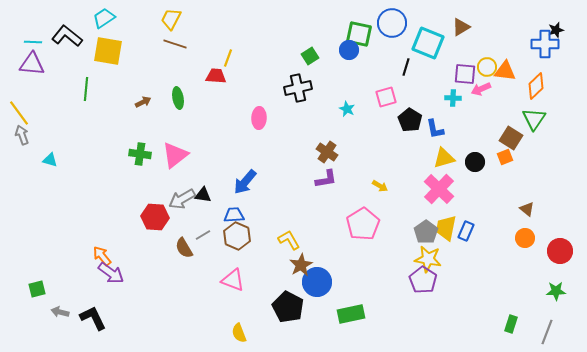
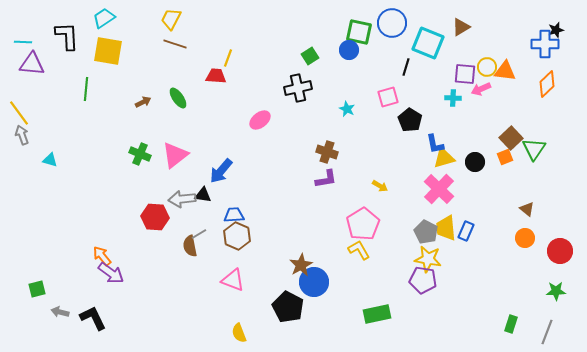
green square at (359, 34): moved 2 px up
black L-shape at (67, 36): rotated 48 degrees clockwise
cyan line at (33, 42): moved 10 px left
orange diamond at (536, 86): moved 11 px right, 2 px up
pink square at (386, 97): moved 2 px right
green ellipse at (178, 98): rotated 25 degrees counterclockwise
pink ellipse at (259, 118): moved 1 px right, 2 px down; rotated 50 degrees clockwise
green triangle at (534, 119): moved 30 px down
blue L-shape at (435, 129): moved 15 px down
brown square at (511, 138): rotated 15 degrees clockwise
brown cross at (327, 152): rotated 15 degrees counterclockwise
green cross at (140, 154): rotated 15 degrees clockwise
blue arrow at (245, 182): moved 24 px left, 11 px up
gray arrow at (182, 199): rotated 24 degrees clockwise
yellow trapezoid at (446, 228): rotated 16 degrees counterclockwise
gray pentagon at (426, 232): rotated 10 degrees counterclockwise
gray line at (203, 235): moved 4 px left, 1 px up
yellow L-shape at (289, 240): moved 70 px right, 10 px down
brown semicircle at (184, 248): moved 6 px right, 2 px up; rotated 20 degrees clockwise
purple pentagon at (423, 280): rotated 24 degrees counterclockwise
blue circle at (317, 282): moved 3 px left
green rectangle at (351, 314): moved 26 px right
